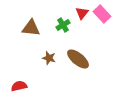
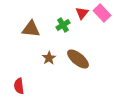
pink rectangle: moved 1 px up
brown triangle: moved 1 px down
brown star: rotated 24 degrees clockwise
red semicircle: rotated 84 degrees counterclockwise
